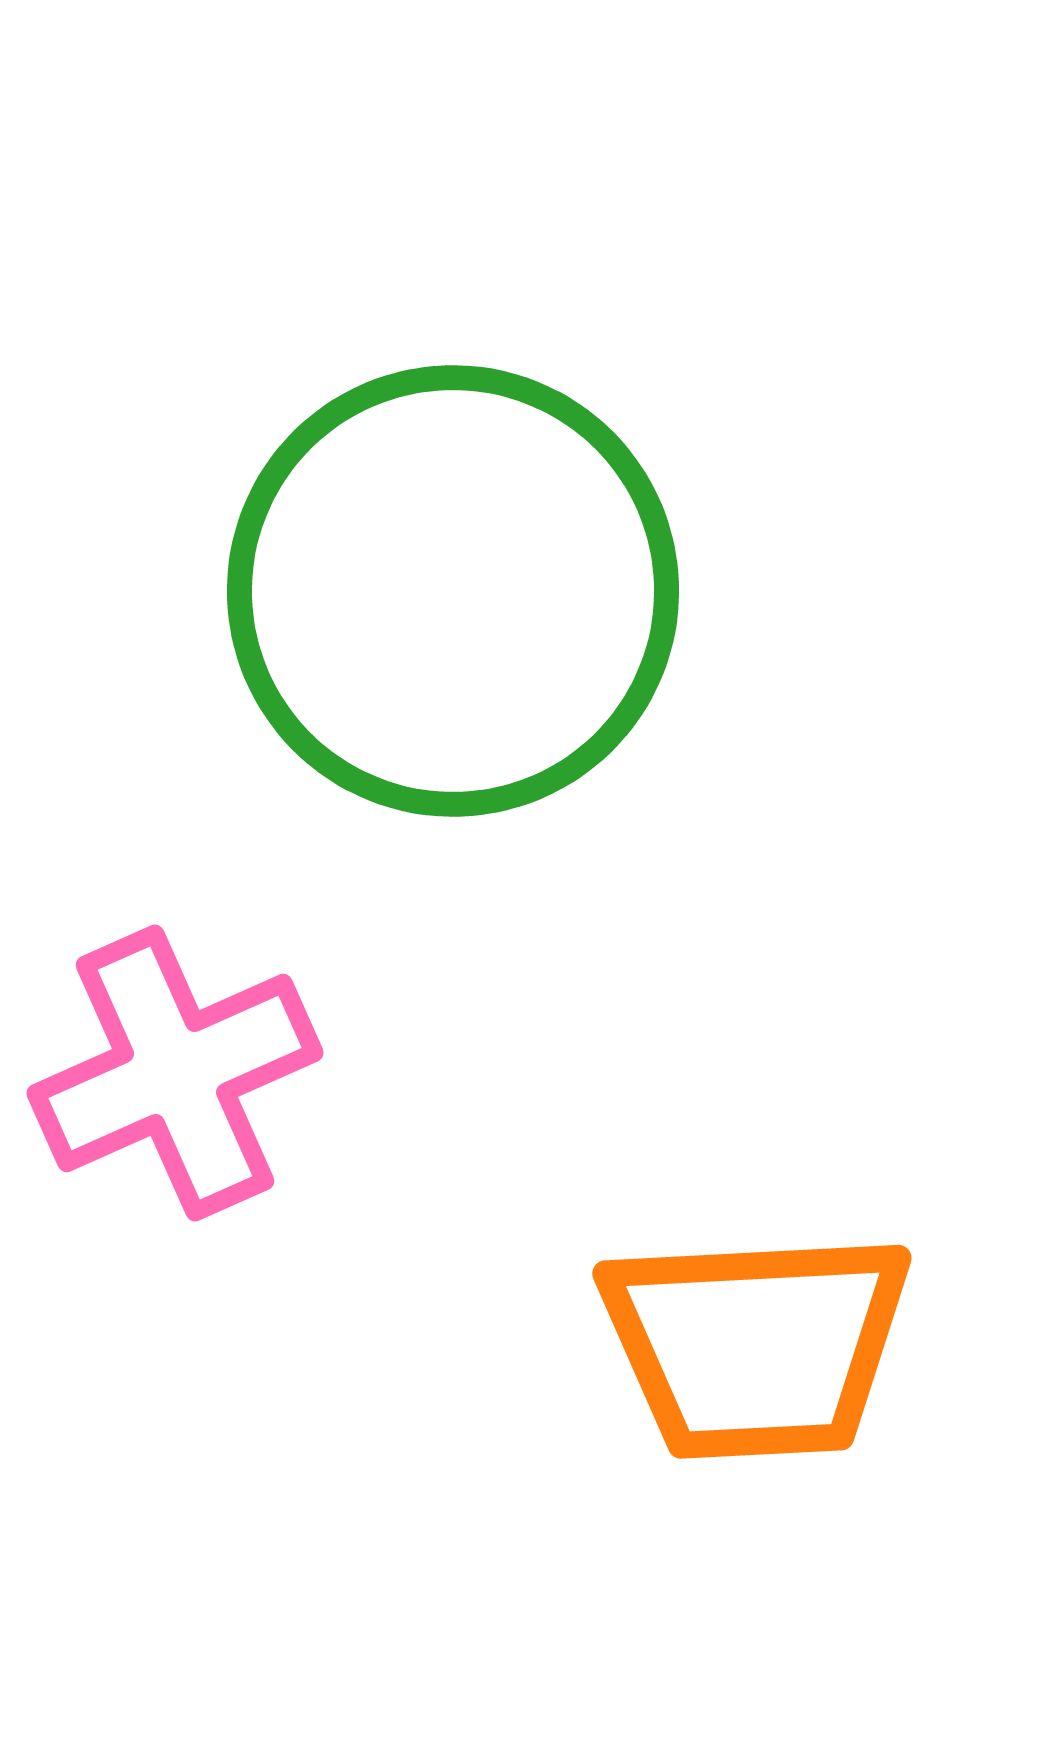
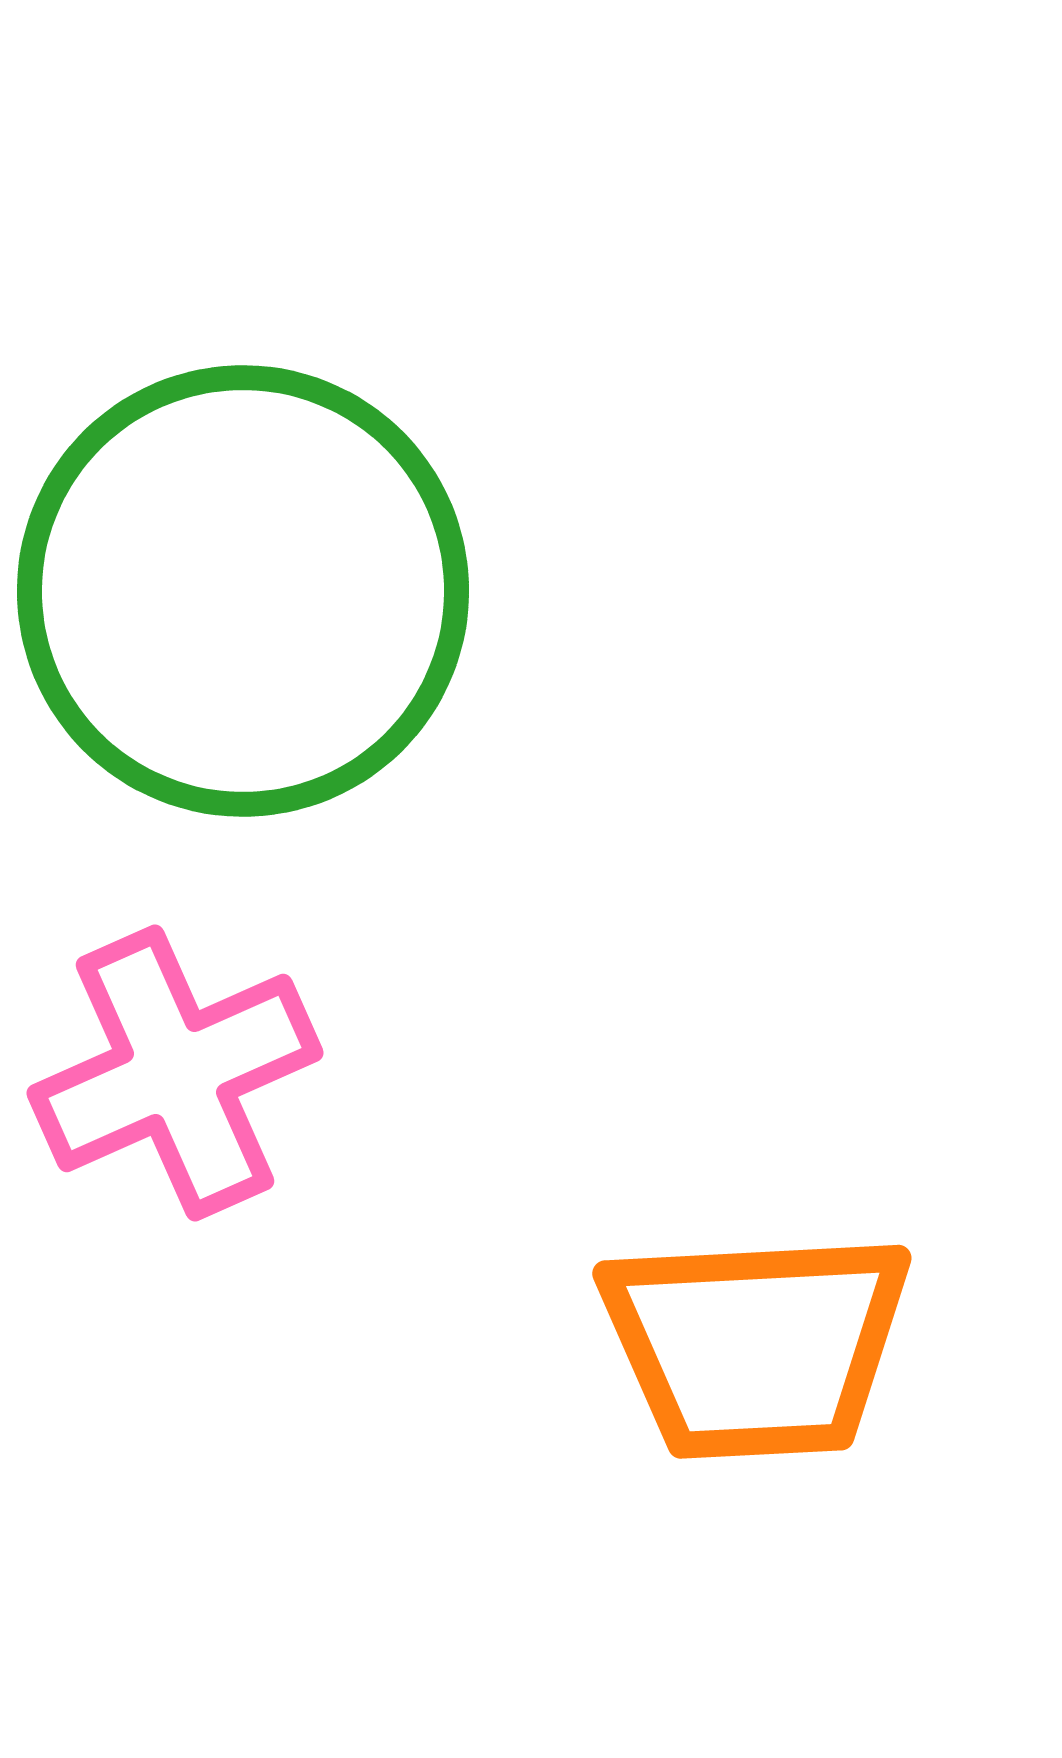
green circle: moved 210 px left
